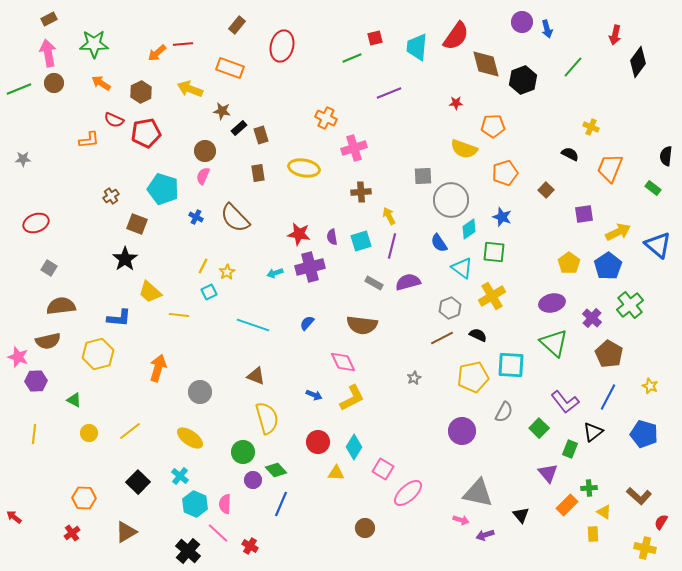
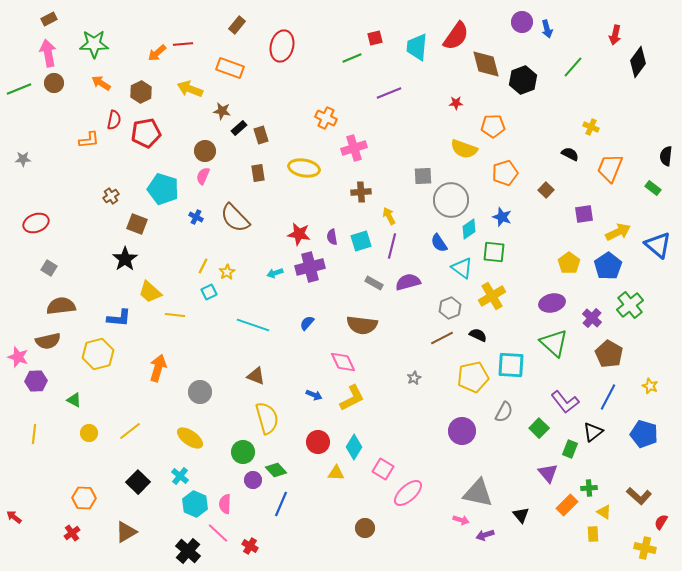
red semicircle at (114, 120): rotated 102 degrees counterclockwise
yellow line at (179, 315): moved 4 px left
